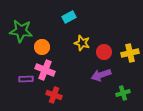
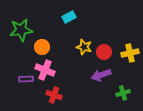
green star: moved 1 px up; rotated 15 degrees counterclockwise
yellow star: moved 2 px right, 4 px down
